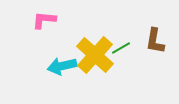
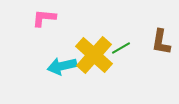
pink L-shape: moved 2 px up
brown L-shape: moved 6 px right, 1 px down
yellow cross: moved 1 px left
